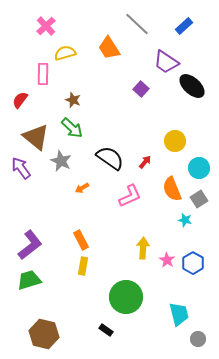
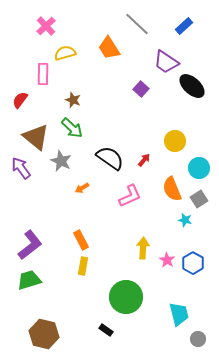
red arrow: moved 1 px left, 2 px up
